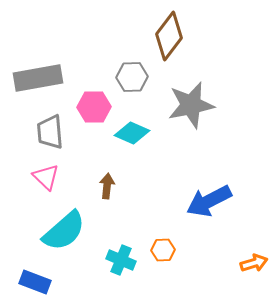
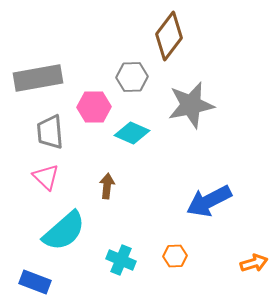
orange hexagon: moved 12 px right, 6 px down
